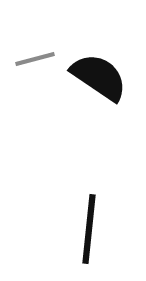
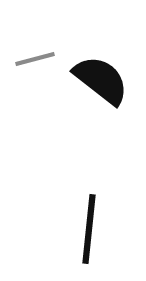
black semicircle: moved 2 px right, 3 px down; rotated 4 degrees clockwise
